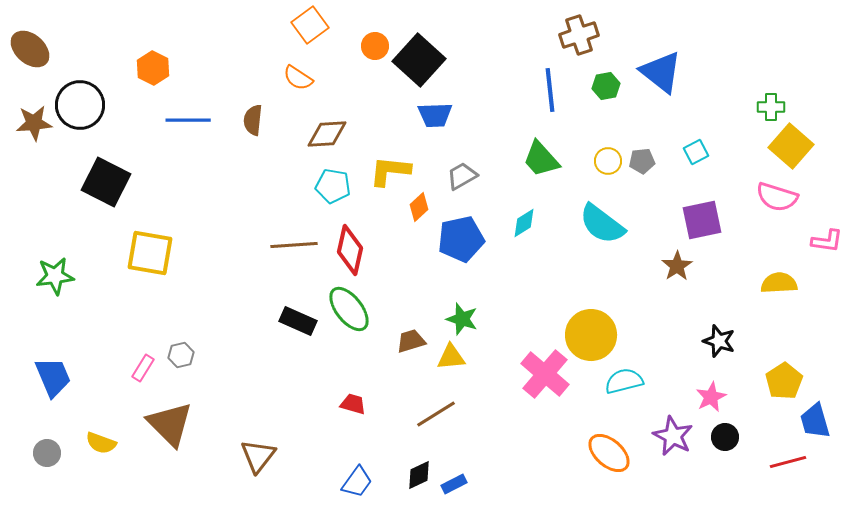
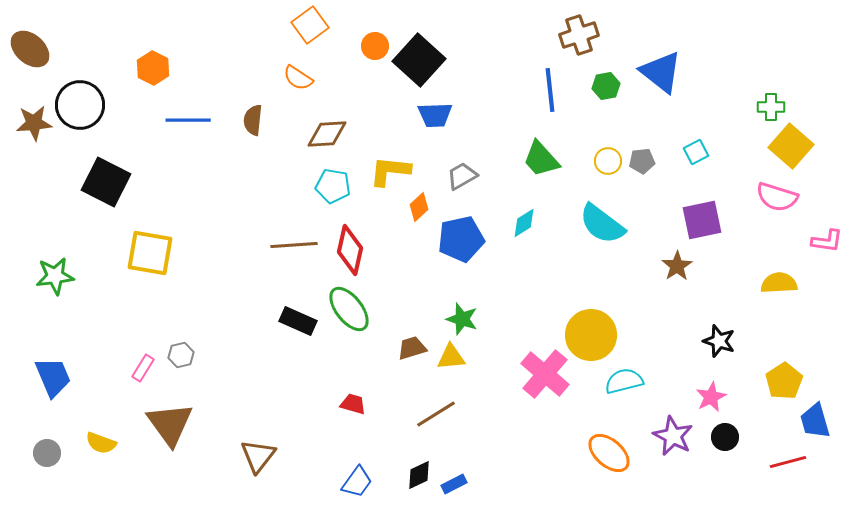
brown trapezoid at (411, 341): moved 1 px right, 7 px down
brown triangle at (170, 424): rotated 9 degrees clockwise
